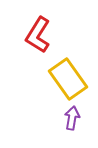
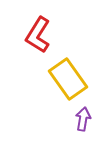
purple arrow: moved 11 px right, 1 px down
